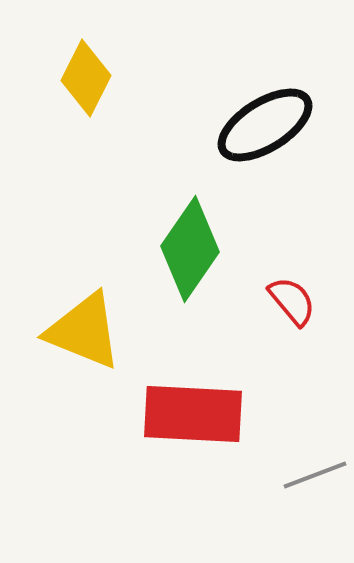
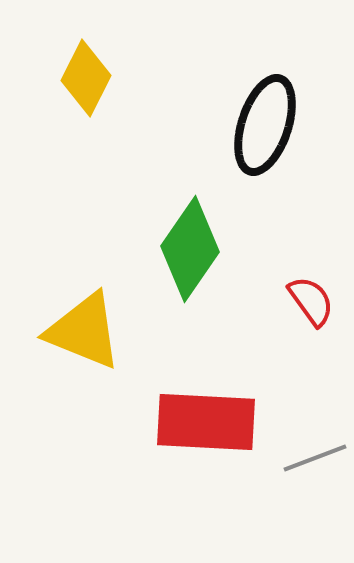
black ellipse: rotated 40 degrees counterclockwise
red semicircle: moved 19 px right; rotated 4 degrees clockwise
red rectangle: moved 13 px right, 8 px down
gray line: moved 17 px up
